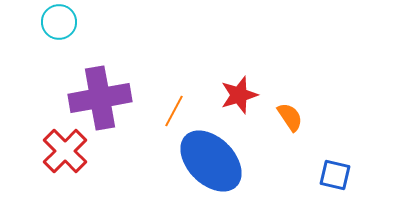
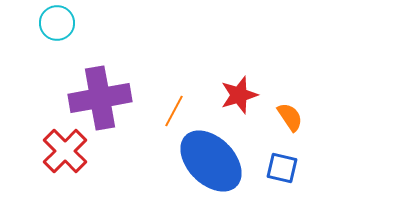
cyan circle: moved 2 px left, 1 px down
blue square: moved 53 px left, 7 px up
